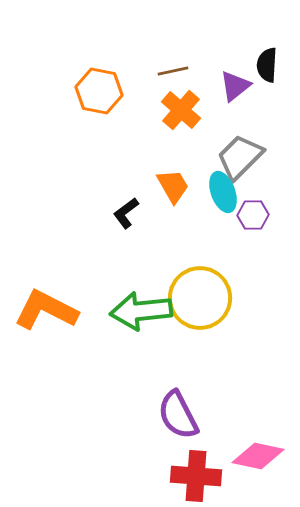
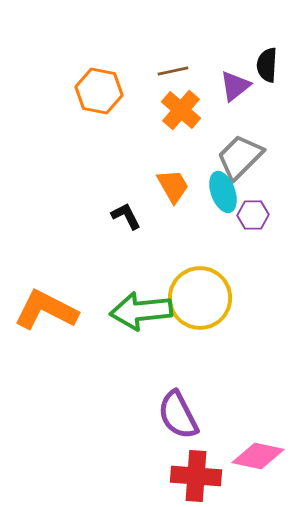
black L-shape: moved 3 px down; rotated 100 degrees clockwise
